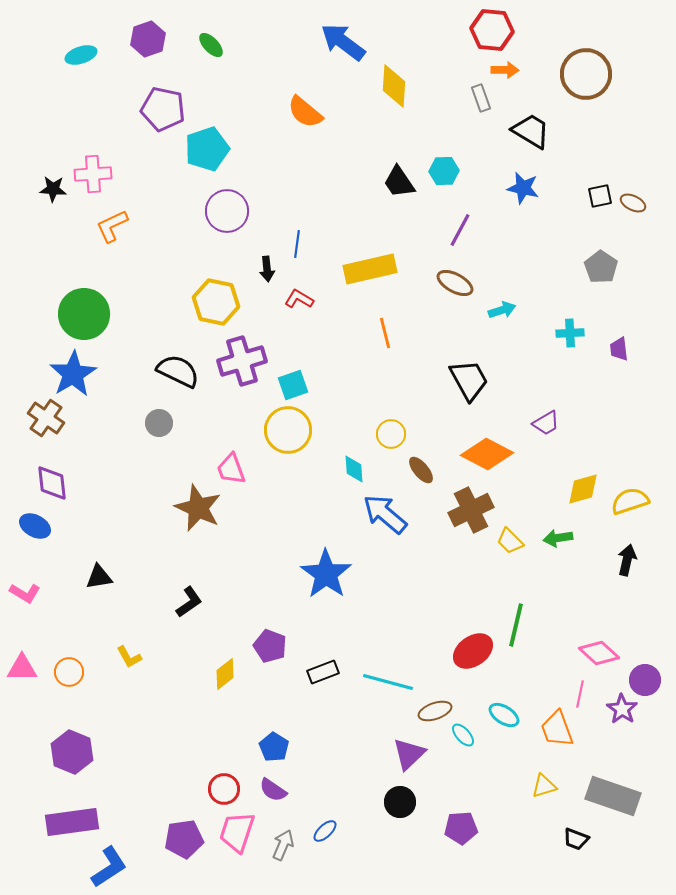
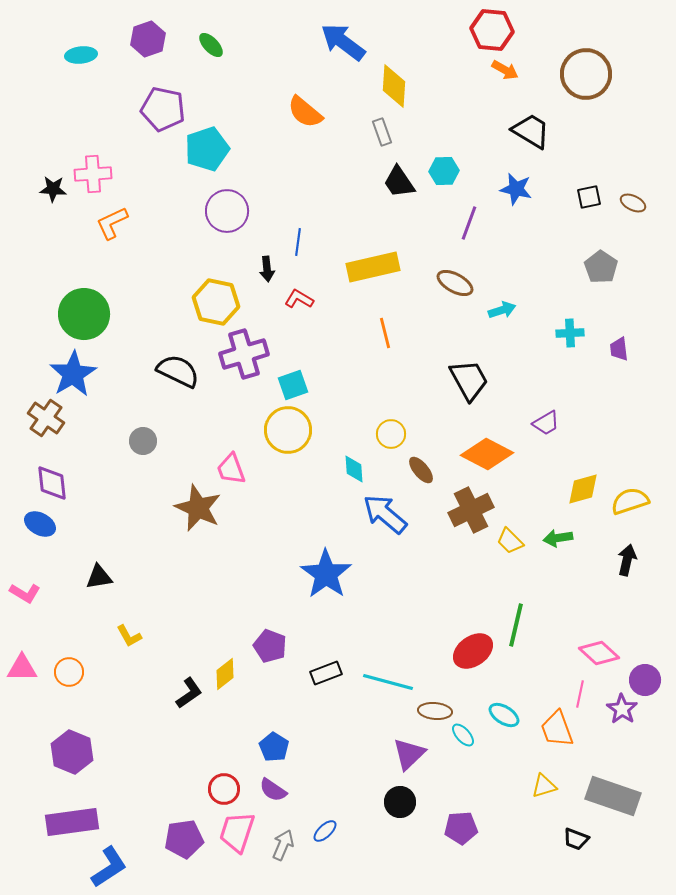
cyan ellipse at (81, 55): rotated 12 degrees clockwise
orange arrow at (505, 70): rotated 28 degrees clockwise
gray rectangle at (481, 98): moved 99 px left, 34 px down
blue star at (523, 188): moved 7 px left, 1 px down
black square at (600, 196): moved 11 px left, 1 px down
orange L-shape at (112, 226): moved 3 px up
purple line at (460, 230): moved 9 px right, 7 px up; rotated 8 degrees counterclockwise
blue line at (297, 244): moved 1 px right, 2 px up
yellow rectangle at (370, 269): moved 3 px right, 2 px up
purple cross at (242, 361): moved 2 px right, 7 px up
gray circle at (159, 423): moved 16 px left, 18 px down
blue ellipse at (35, 526): moved 5 px right, 2 px up
black L-shape at (189, 602): moved 91 px down
yellow L-shape at (129, 657): moved 21 px up
black rectangle at (323, 672): moved 3 px right, 1 px down
brown ellipse at (435, 711): rotated 24 degrees clockwise
